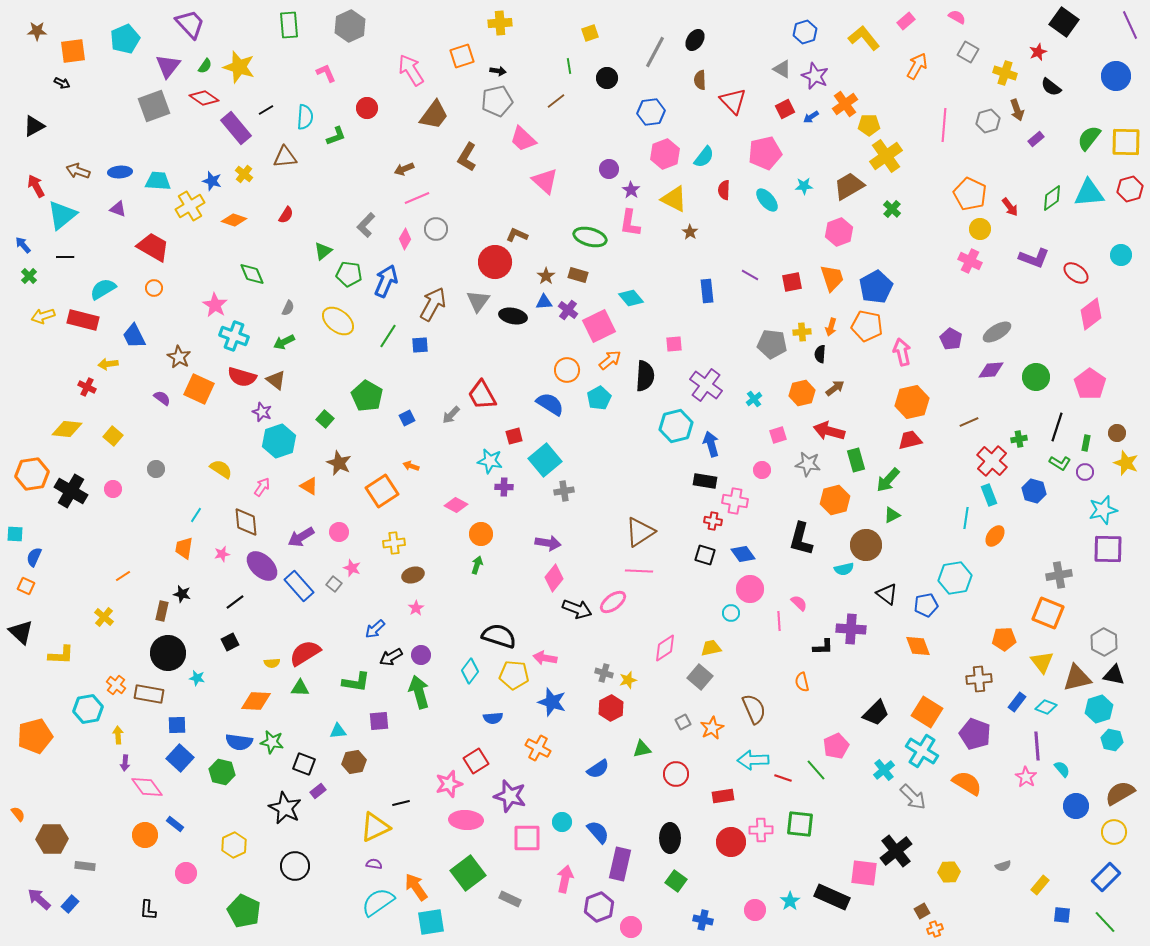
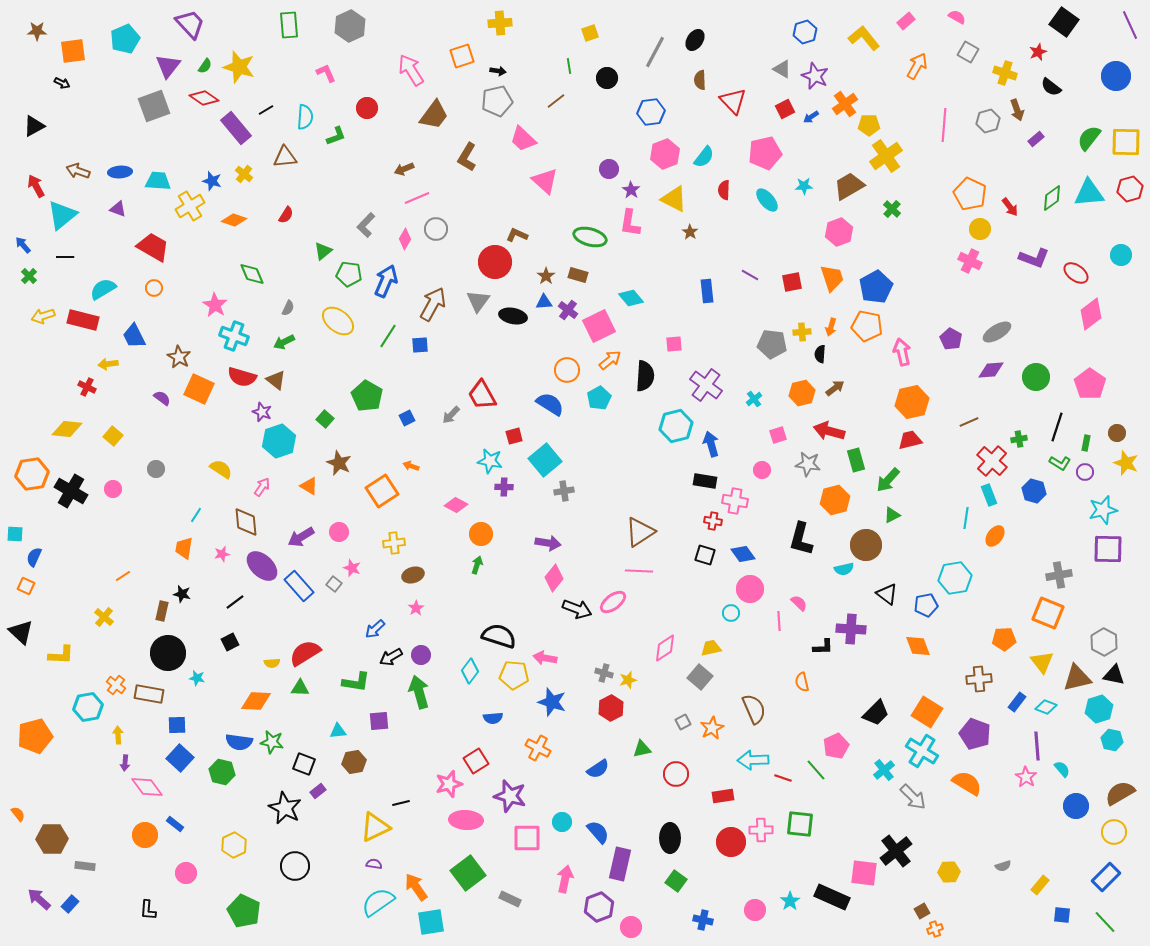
cyan hexagon at (88, 709): moved 2 px up
